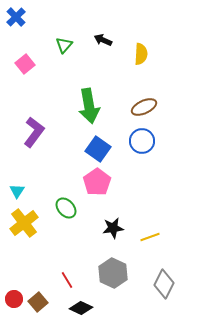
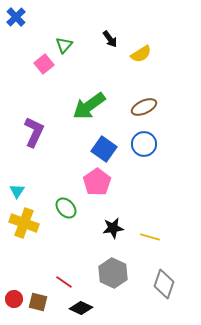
black arrow: moved 7 px right, 1 px up; rotated 150 degrees counterclockwise
yellow semicircle: rotated 55 degrees clockwise
pink square: moved 19 px right
green arrow: rotated 64 degrees clockwise
purple L-shape: rotated 12 degrees counterclockwise
blue circle: moved 2 px right, 3 px down
blue square: moved 6 px right
yellow cross: rotated 32 degrees counterclockwise
yellow line: rotated 36 degrees clockwise
red line: moved 3 px left, 2 px down; rotated 24 degrees counterclockwise
gray diamond: rotated 8 degrees counterclockwise
brown square: rotated 36 degrees counterclockwise
